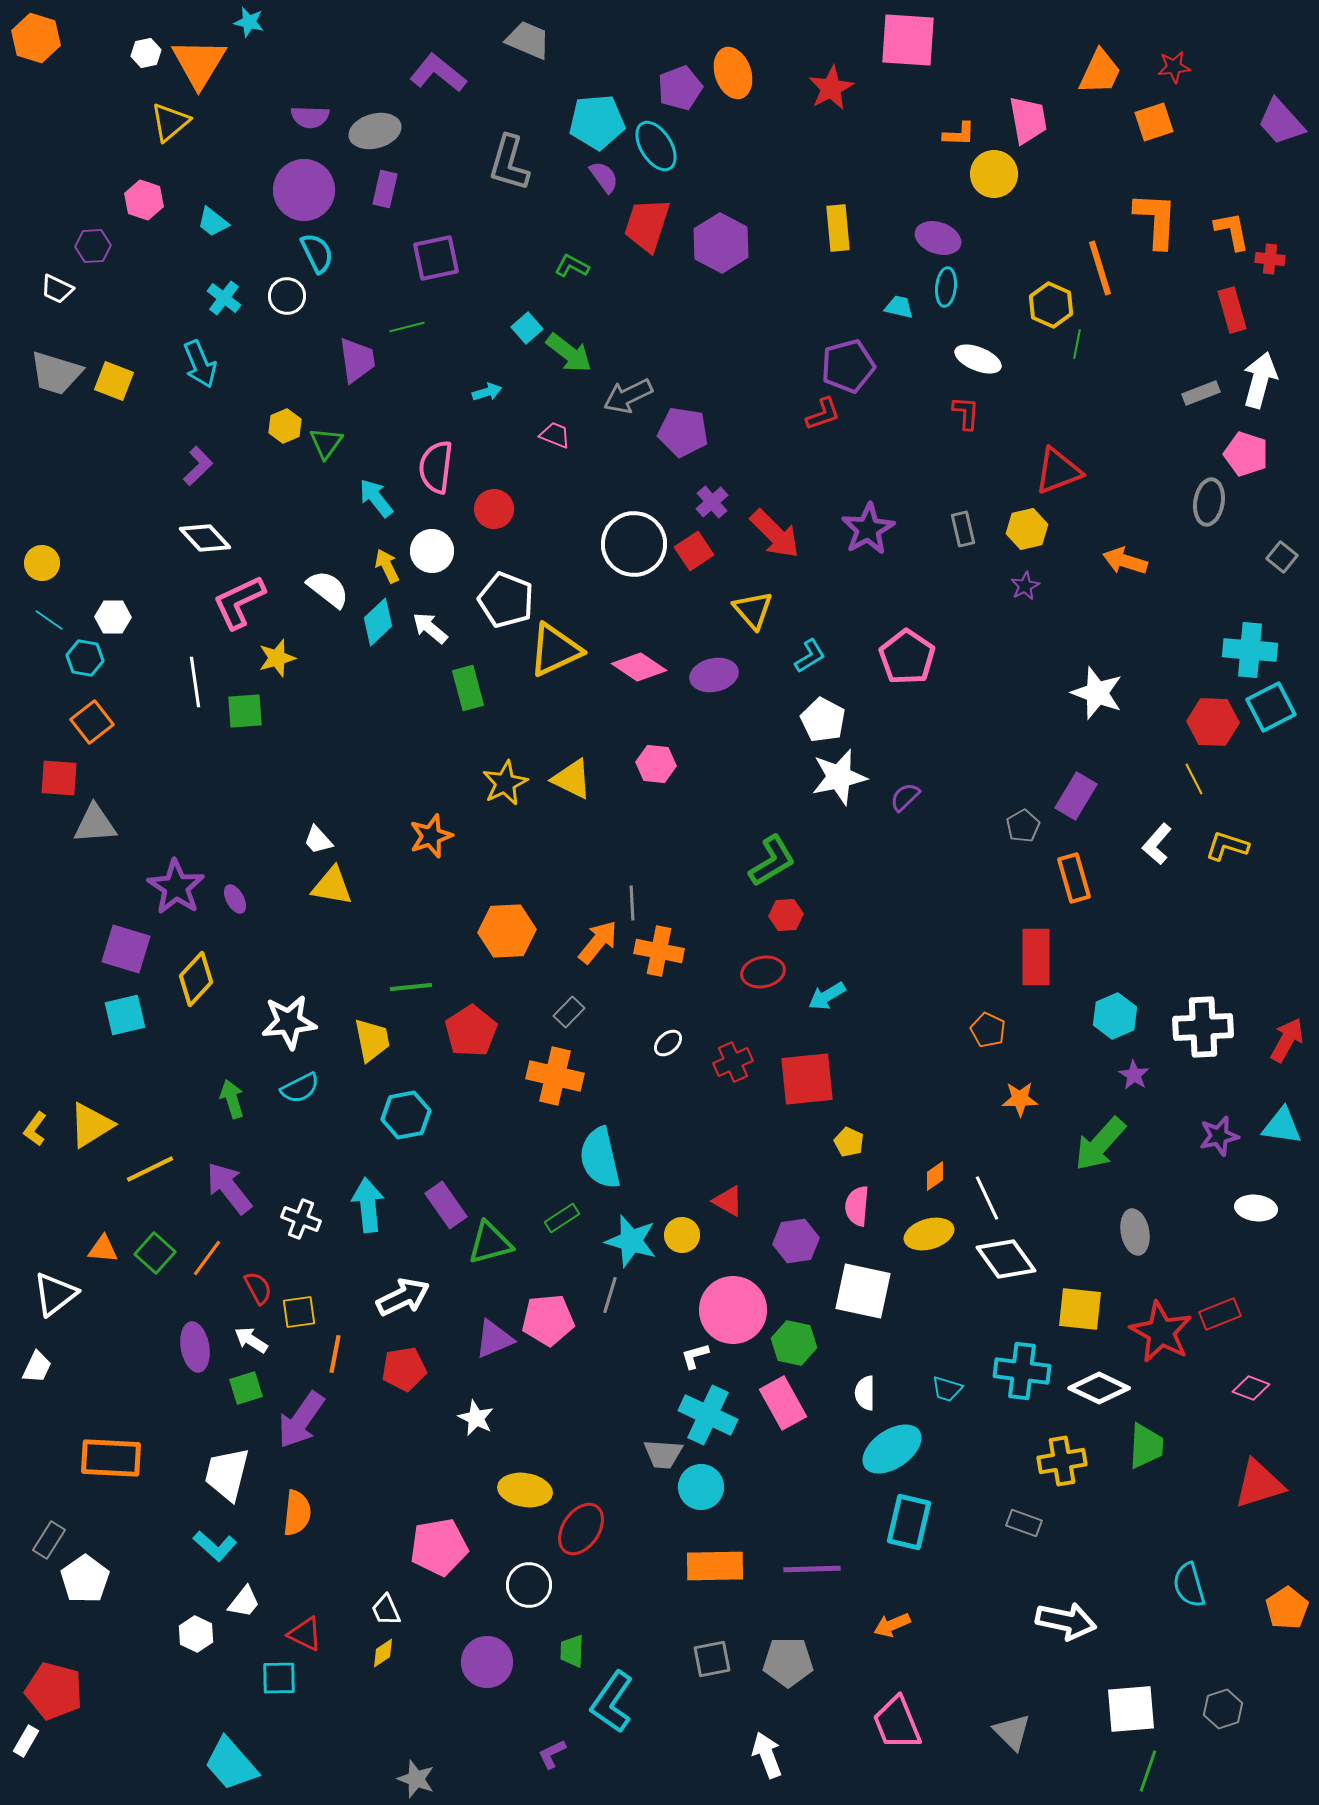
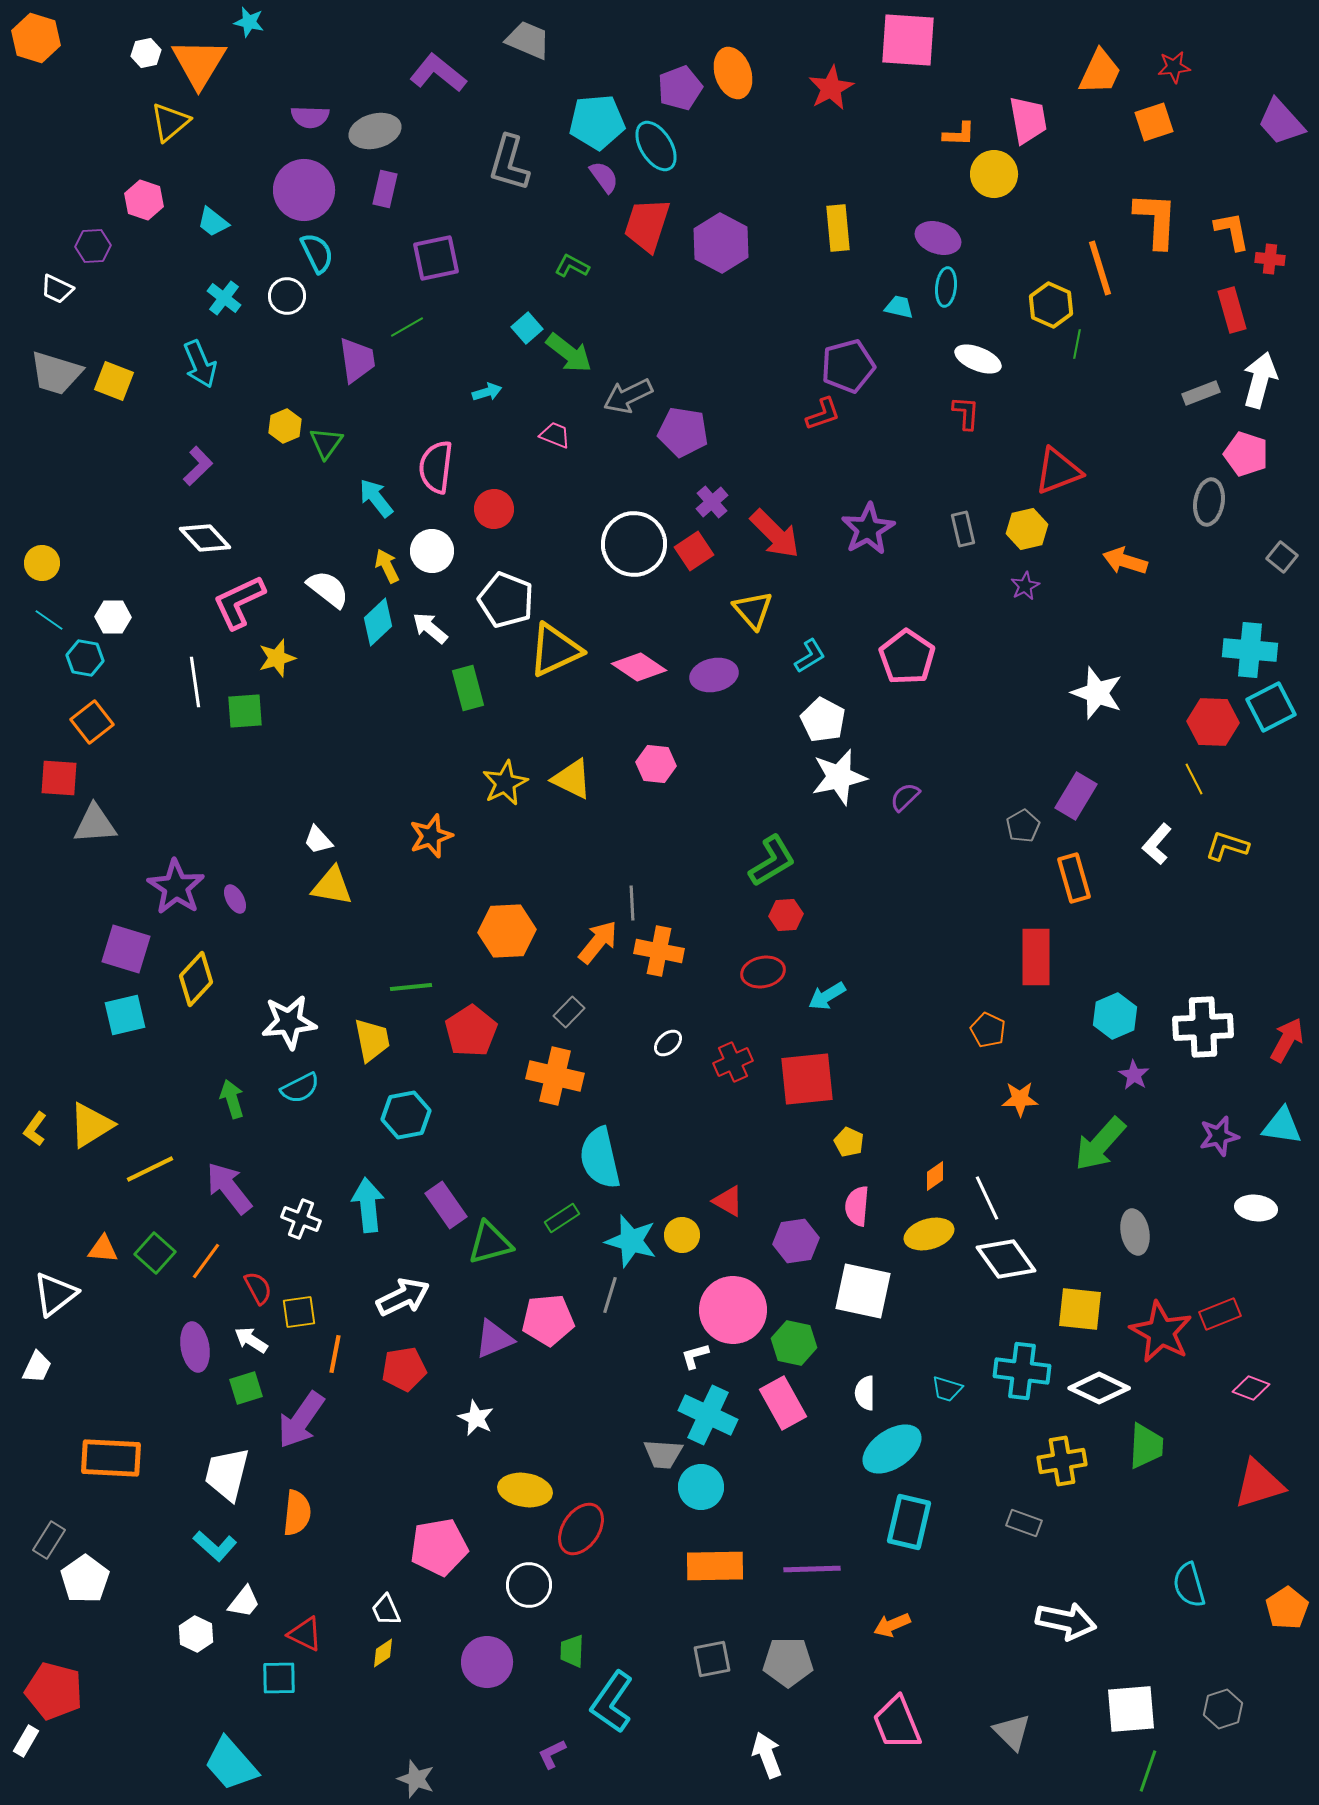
green line at (407, 327): rotated 16 degrees counterclockwise
orange line at (207, 1258): moved 1 px left, 3 px down
